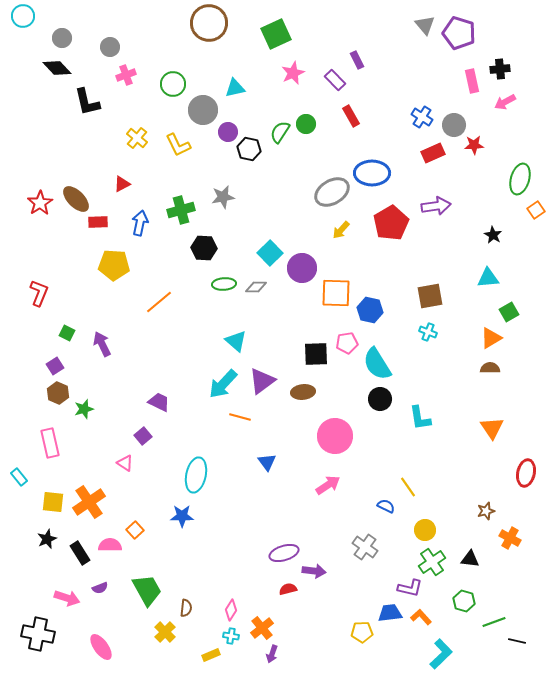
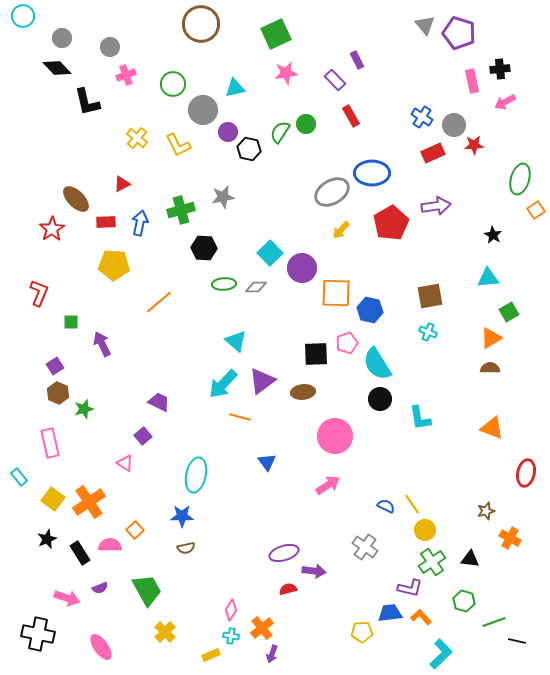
brown circle at (209, 23): moved 8 px left, 1 px down
pink star at (293, 73): moved 7 px left; rotated 15 degrees clockwise
red star at (40, 203): moved 12 px right, 26 px down
red rectangle at (98, 222): moved 8 px right
green square at (67, 333): moved 4 px right, 11 px up; rotated 28 degrees counterclockwise
pink pentagon at (347, 343): rotated 10 degrees counterclockwise
orange triangle at (492, 428): rotated 35 degrees counterclockwise
yellow line at (408, 487): moved 4 px right, 17 px down
yellow square at (53, 502): moved 3 px up; rotated 30 degrees clockwise
brown semicircle at (186, 608): moved 60 px up; rotated 72 degrees clockwise
